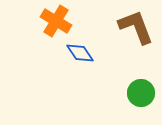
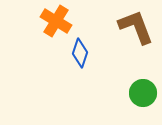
blue diamond: rotated 52 degrees clockwise
green circle: moved 2 px right
